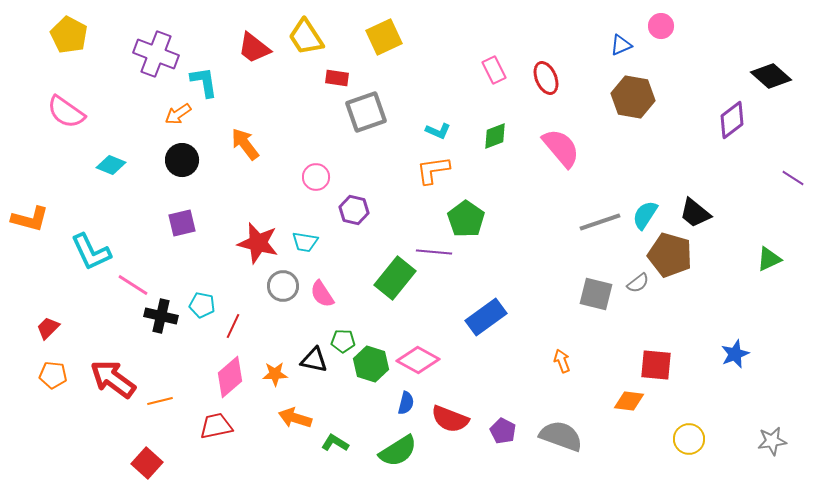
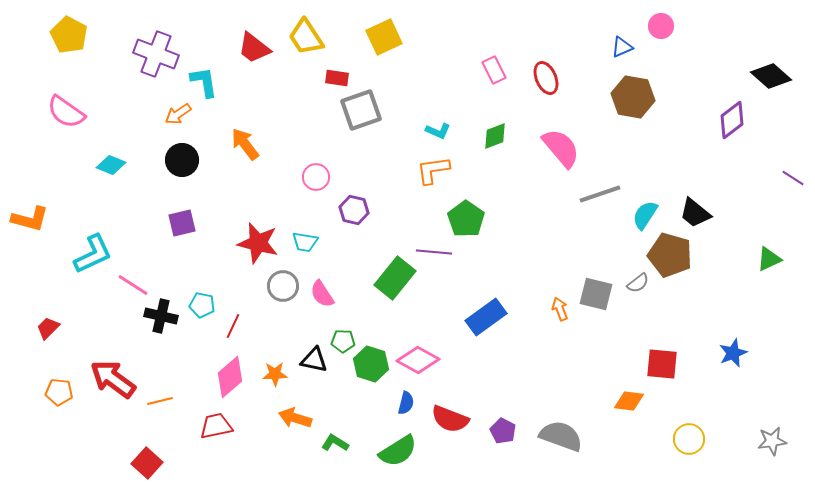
blue triangle at (621, 45): moved 1 px right, 2 px down
gray square at (366, 112): moved 5 px left, 2 px up
gray line at (600, 222): moved 28 px up
cyan L-shape at (91, 252): moved 2 px right, 2 px down; rotated 90 degrees counterclockwise
blue star at (735, 354): moved 2 px left, 1 px up
orange arrow at (562, 361): moved 2 px left, 52 px up
red square at (656, 365): moved 6 px right, 1 px up
orange pentagon at (53, 375): moved 6 px right, 17 px down
